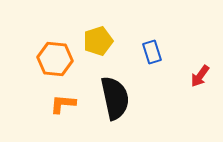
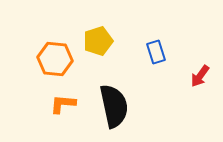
blue rectangle: moved 4 px right
black semicircle: moved 1 px left, 8 px down
